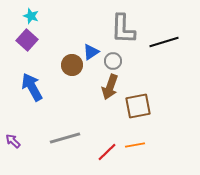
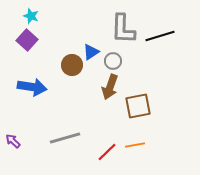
black line: moved 4 px left, 6 px up
blue arrow: rotated 128 degrees clockwise
